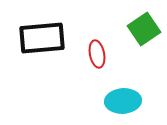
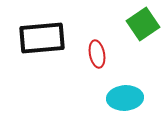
green square: moved 1 px left, 5 px up
cyan ellipse: moved 2 px right, 3 px up
